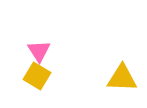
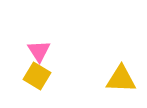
yellow triangle: moved 1 px left, 1 px down
